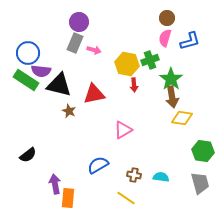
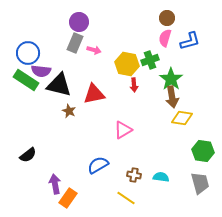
orange rectangle: rotated 30 degrees clockwise
